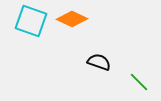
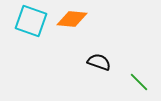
orange diamond: rotated 20 degrees counterclockwise
